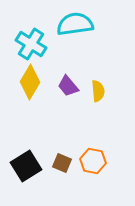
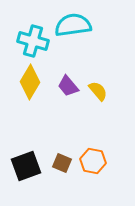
cyan semicircle: moved 2 px left, 1 px down
cyan cross: moved 2 px right, 3 px up; rotated 16 degrees counterclockwise
yellow semicircle: rotated 35 degrees counterclockwise
black square: rotated 12 degrees clockwise
